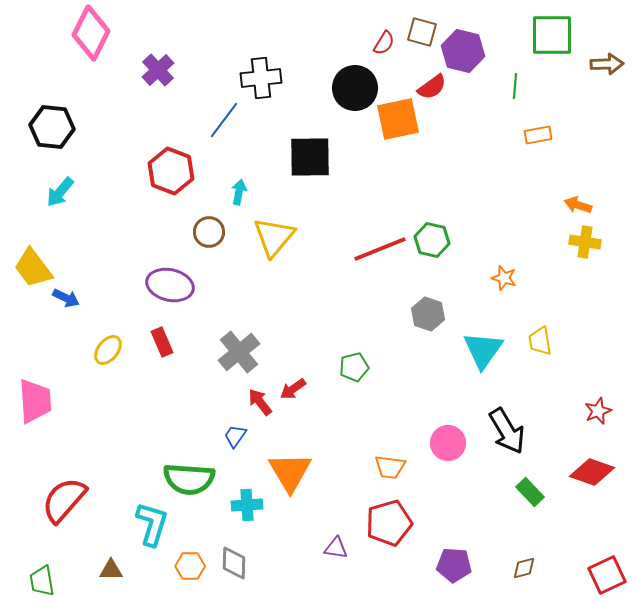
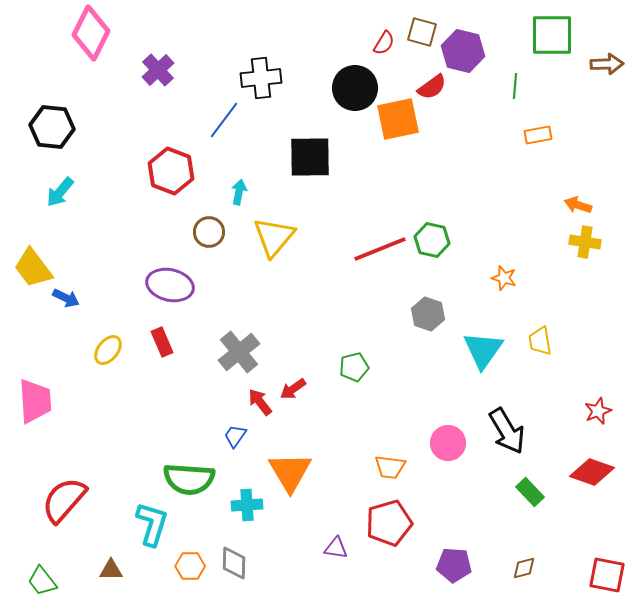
red square at (607, 575): rotated 36 degrees clockwise
green trapezoid at (42, 581): rotated 28 degrees counterclockwise
